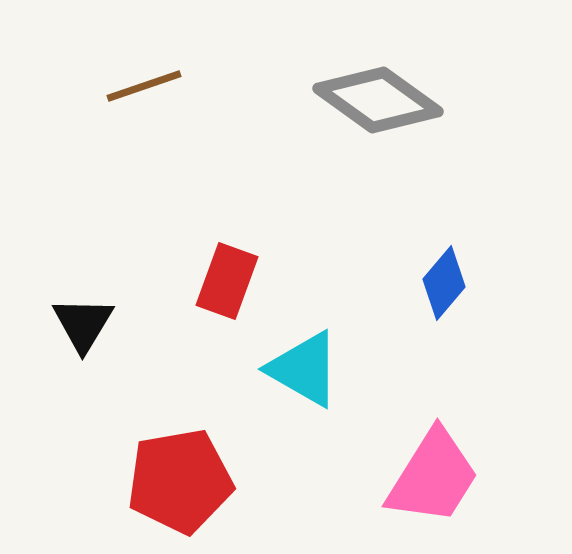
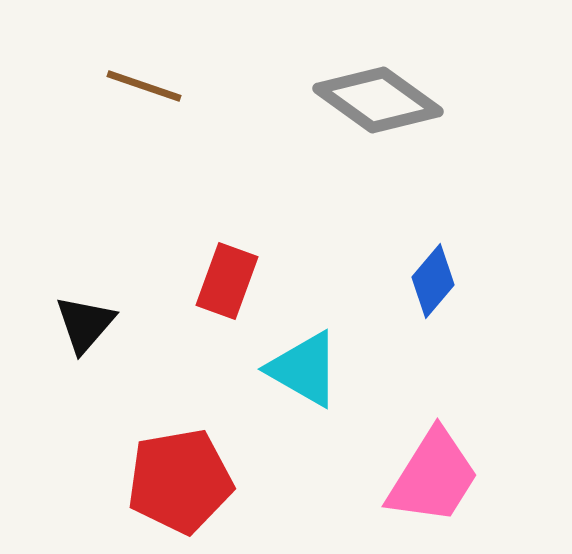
brown line: rotated 38 degrees clockwise
blue diamond: moved 11 px left, 2 px up
black triangle: moved 2 px right; rotated 10 degrees clockwise
